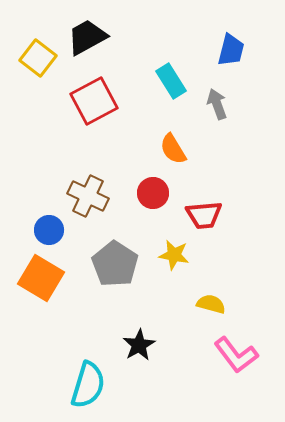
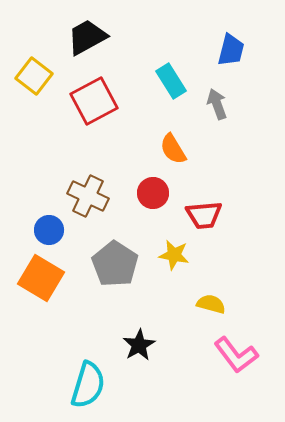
yellow square: moved 4 px left, 18 px down
